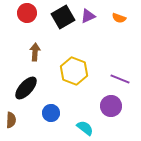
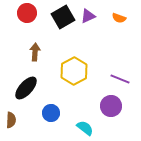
yellow hexagon: rotated 12 degrees clockwise
